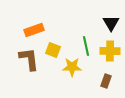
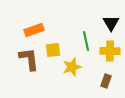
green line: moved 5 px up
yellow square: rotated 28 degrees counterclockwise
yellow star: rotated 18 degrees counterclockwise
